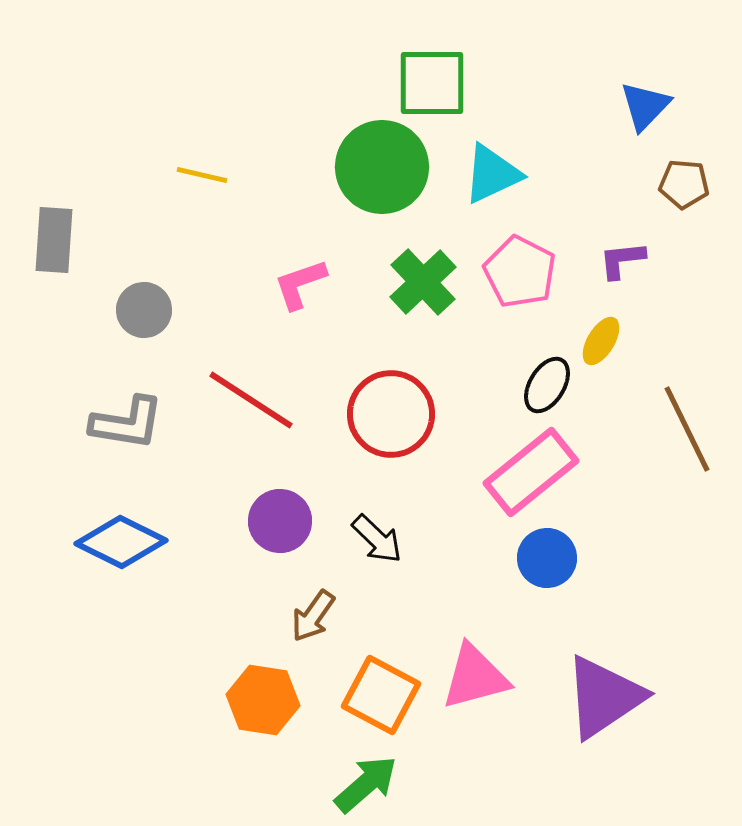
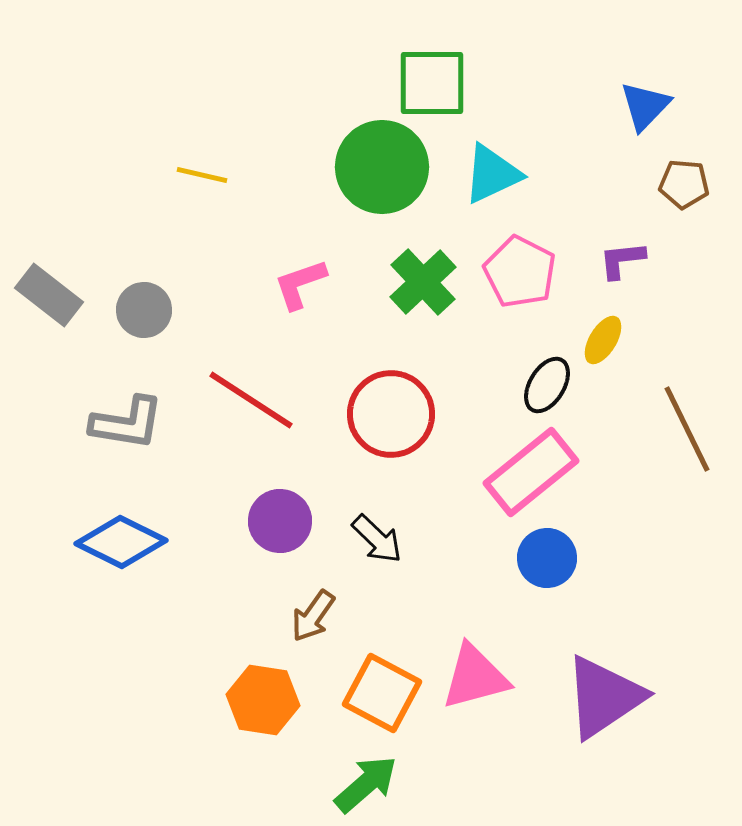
gray rectangle: moved 5 px left, 55 px down; rotated 56 degrees counterclockwise
yellow ellipse: moved 2 px right, 1 px up
orange square: moved 1 px right, 2 px up
